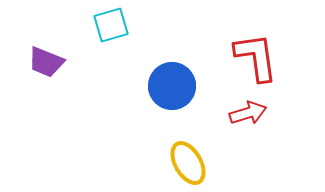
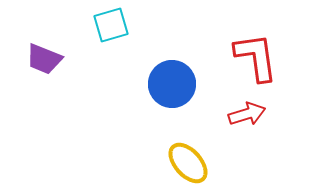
purple trapezoid: moved 2 px left, 3 px up
blue circle: moved 2 px up
red arrow: moved 1 px left, 1 px down
yellow ellipse: rotated 12 degrees counterclockwise
